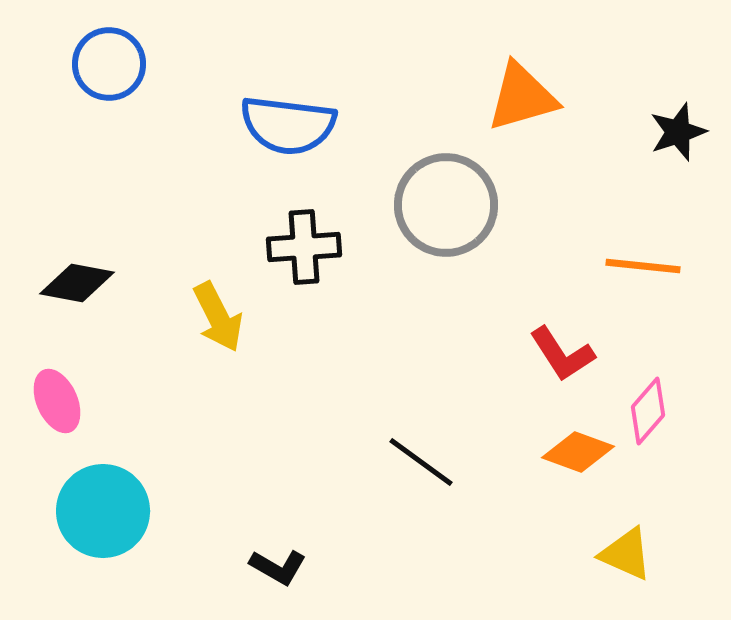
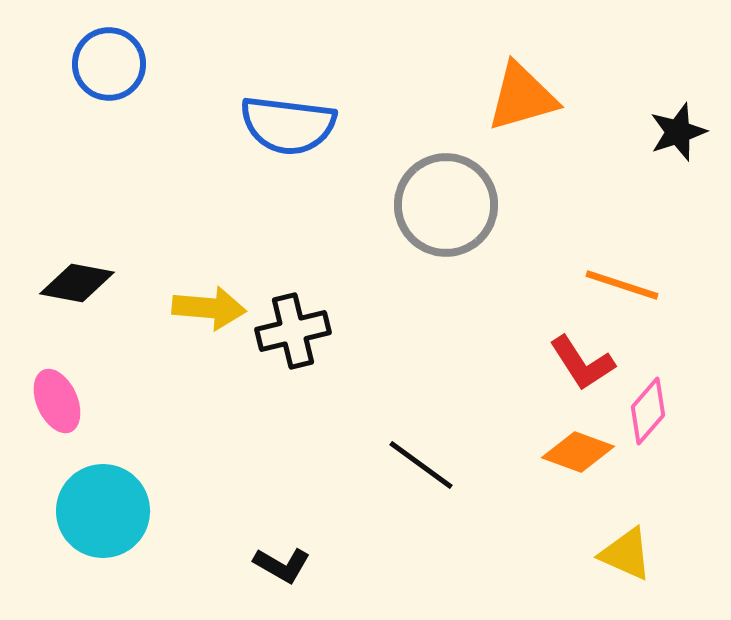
black cross: moved 11 px left, 84 px down; rotated 10 degrees counterclockwise
orange line: moved 21 px left, 19 px down; rotated 12 degrees clockwise
yellow arrow: moved 9 px left, 9 px up; rotated 58 degrees counterclockwise
red L-shape: moved 20 px right, 9 px down
black line: moved 3 px down
black L-shape: moved 4 px right, 2 px up
